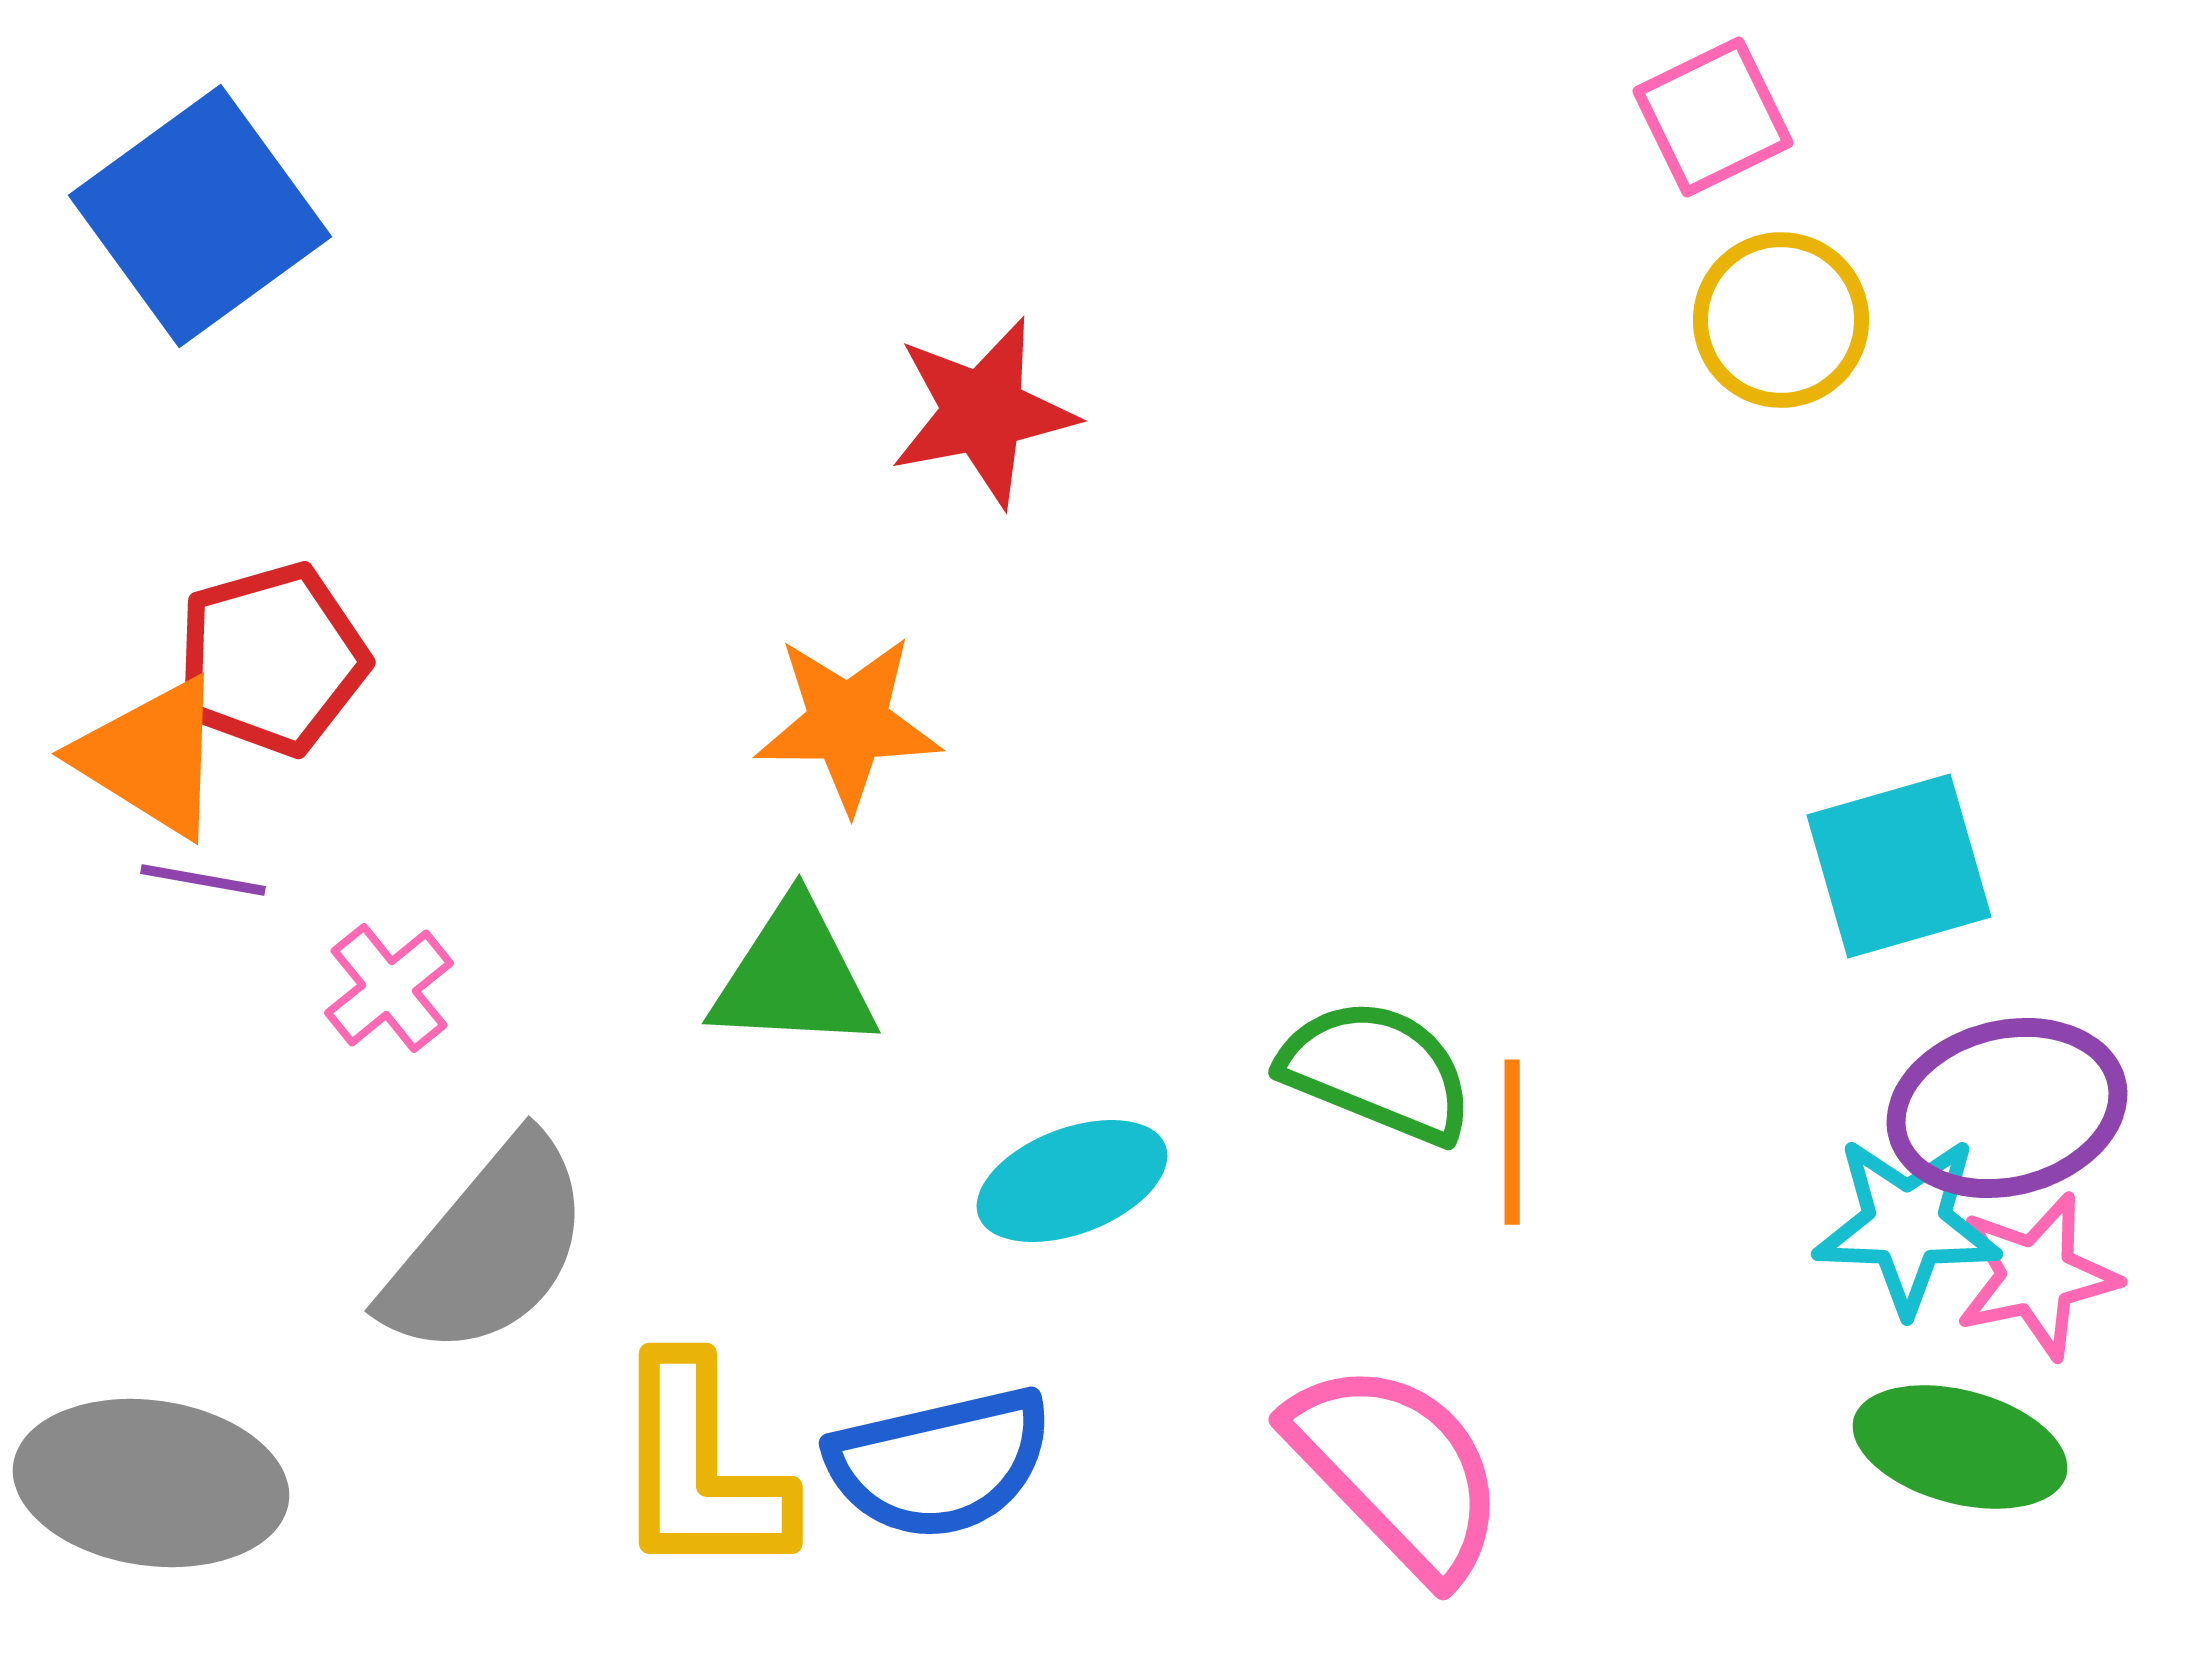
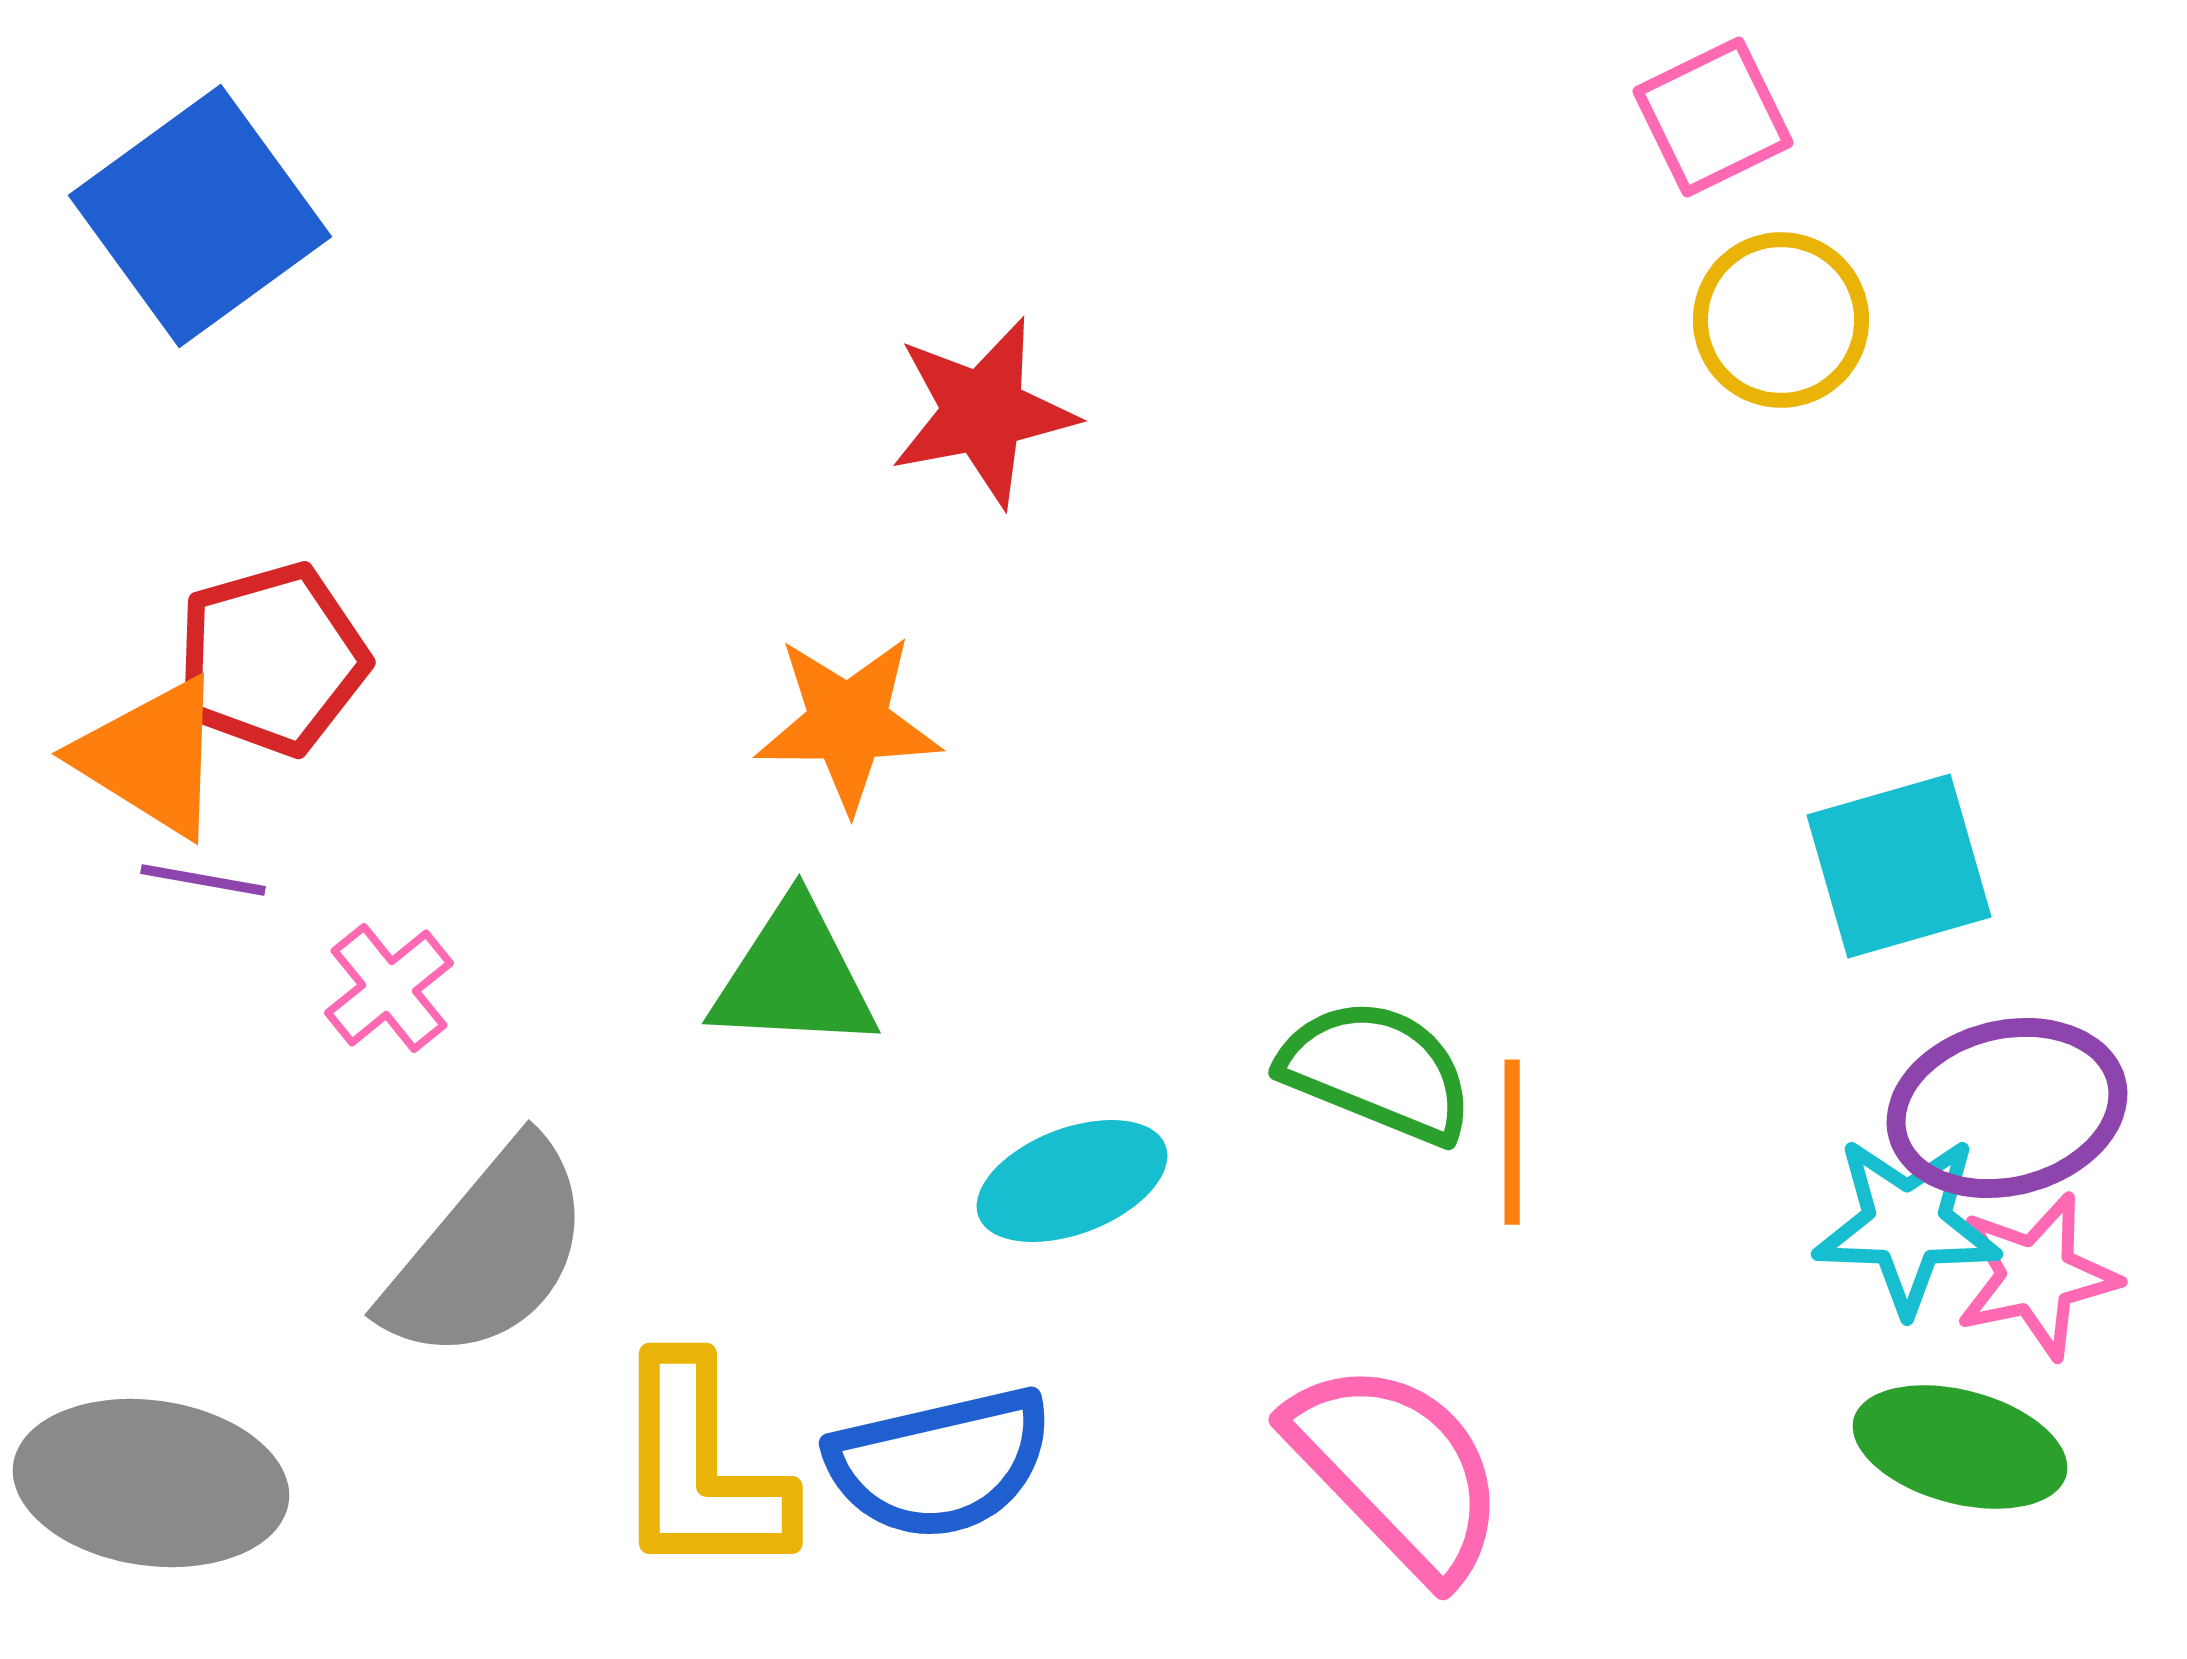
gray semicircle: moved 4 px down
